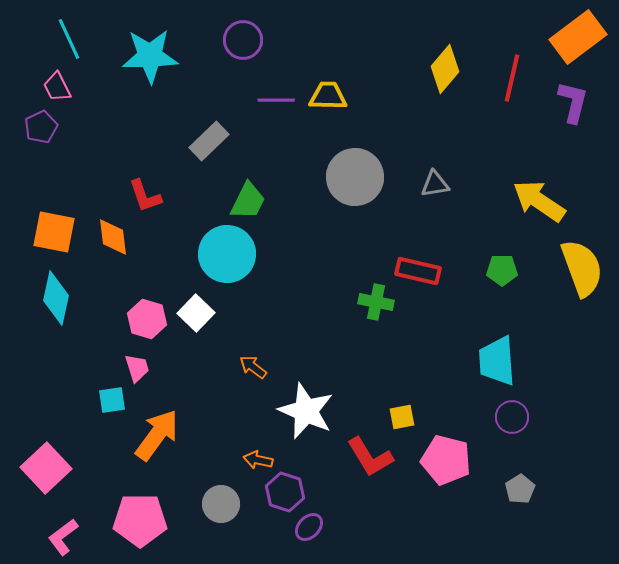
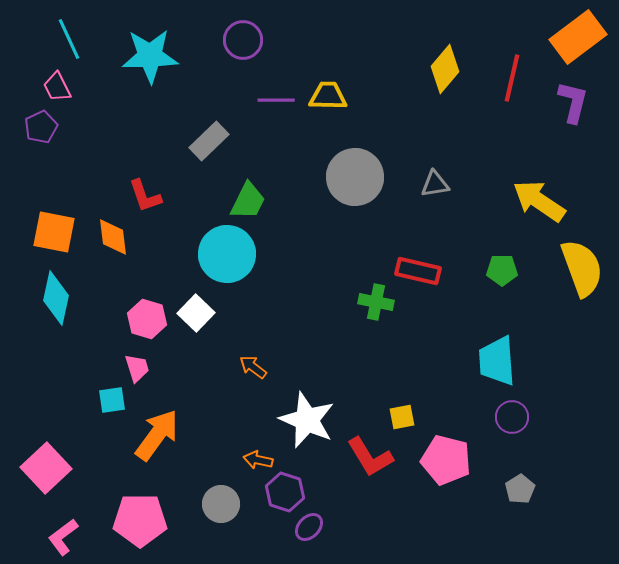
white star at (306, 411): moved 1 px right, 9 px down
